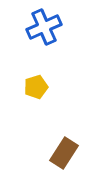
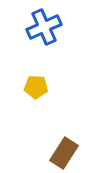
yellow pentagon: rotated 20 degrees clockwise
